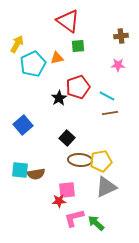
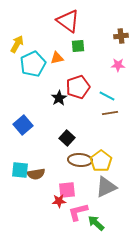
yellow pentagon: rotated 25 degrees counterclockwise
pink L-shape: moved 4 px right, 6 px up
